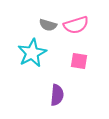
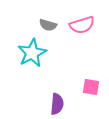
pink semicircle: moved 6 px right
pink square: moved 12 px right, 26 px down
purple semicircle: moved 9 px down
